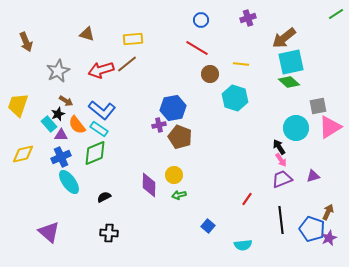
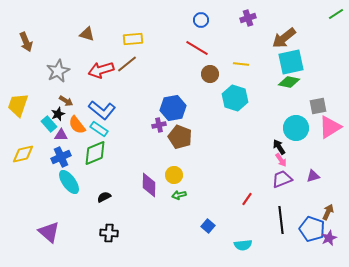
green diamond at (289, 82): rotated 30 degrees counterclockwise
